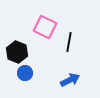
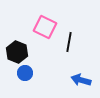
blue arrow: moved 11 px right; rotated 138 degrees counterclockwise
